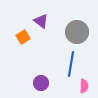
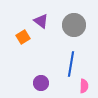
gray circle: moved 3 px left, 7 px up
